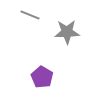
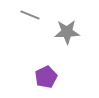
purple pentagon: moved 4 px right; rotated 15 degrees clockwise
